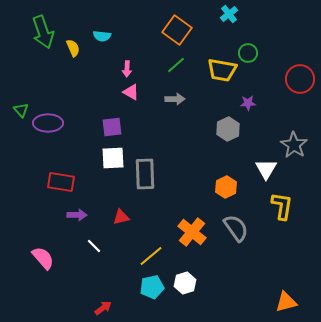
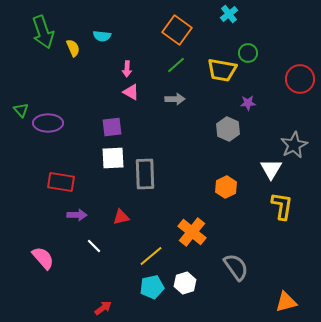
gray hexagon: rotated 10 degrees counterclockwise
gray star: rotated 12 degrees clockwise
white triangle: moved 5 px right
gray semicircle: moved 39 px down
